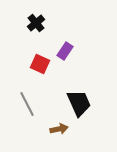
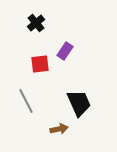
red square: rotated 30 degrees counterclockwise
gray line: moved 1 px left, 3 px up
